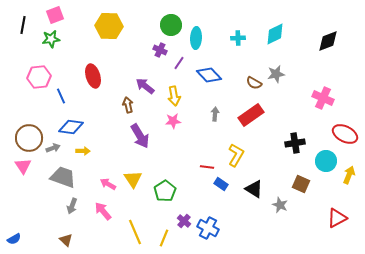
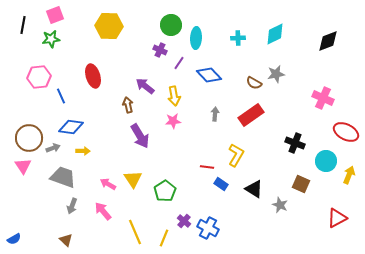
red ellipse at (345, 134): moved 1 px right, 2 px up
black cross at (295, 143): rotated 30 degrees clockwise
